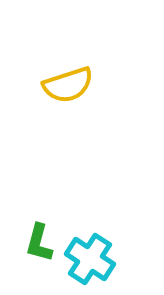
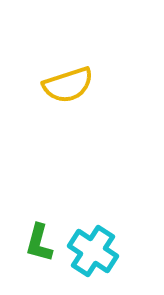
cyan cross: moved 3 px right, 8 px up
